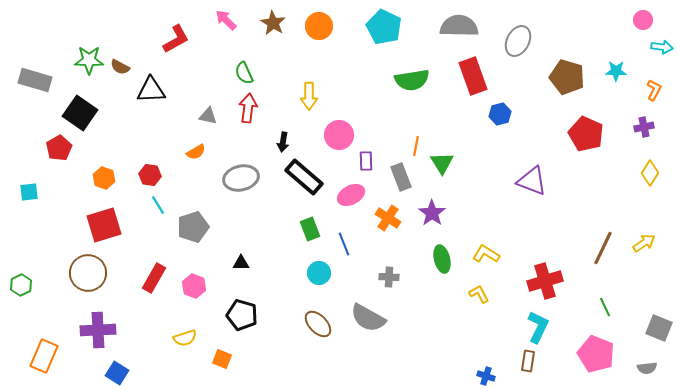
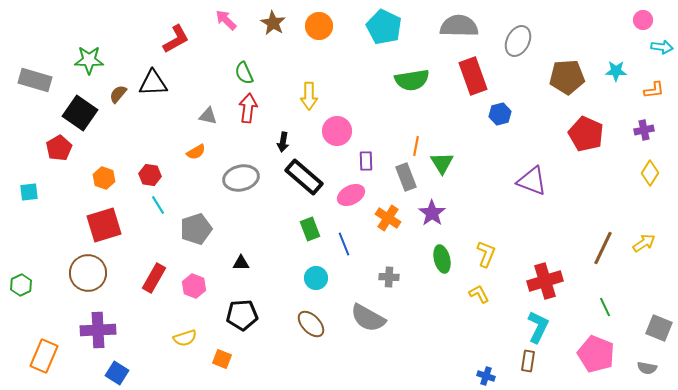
brown semicircle at (120, 67): moved 2 px left, 27 px down; rotated 102 degrees clockwise
brown pentagon at (567, 77): rotated 20 degrees counterclockwise
black triangle at (151, 90): moved 2 px right, 7 px up
orange L-shape at (654, 90): rotated 55 degrees clockwise
purple cross at (644, 127): moved 3 px down
pink circle at (339, 135): moved 2 px left, 4 px up
gray rectangle at (401, 177): moved 5 px right
gray pentagon at (193, 227): moved 3 px right, 2 px down
yellow L-shape at (486, 254): rotated 80 degrees clockwise
cyan circle at (319, 273): moved 3 px left, 5 px down
black pentagon at (242, 315): rotated 20 degrees counterclockwise
brown ellipse at (318, 324): moved 7 px left
gray semicircle at (647, 368): rotated 18 degrees clockwise
